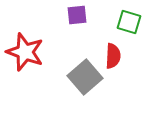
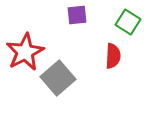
green square: moved 1 px left; rotated 15 degrees clockwise
red star: rotated 24 degrees clockwise
gray square: moved 27 px left, 1 px down
